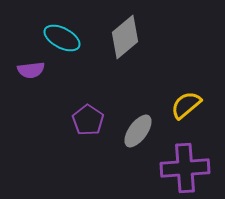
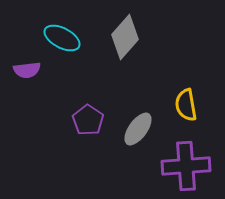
gray diamond: rotated 9 degrees counterclockwise
purple semicircle: moved 4 px left
yellow semicircle: rotated 60 degrees counterclockwise
gray ellipse: moved 2 px up
purple cross: moved 1 px right, 2 px up
